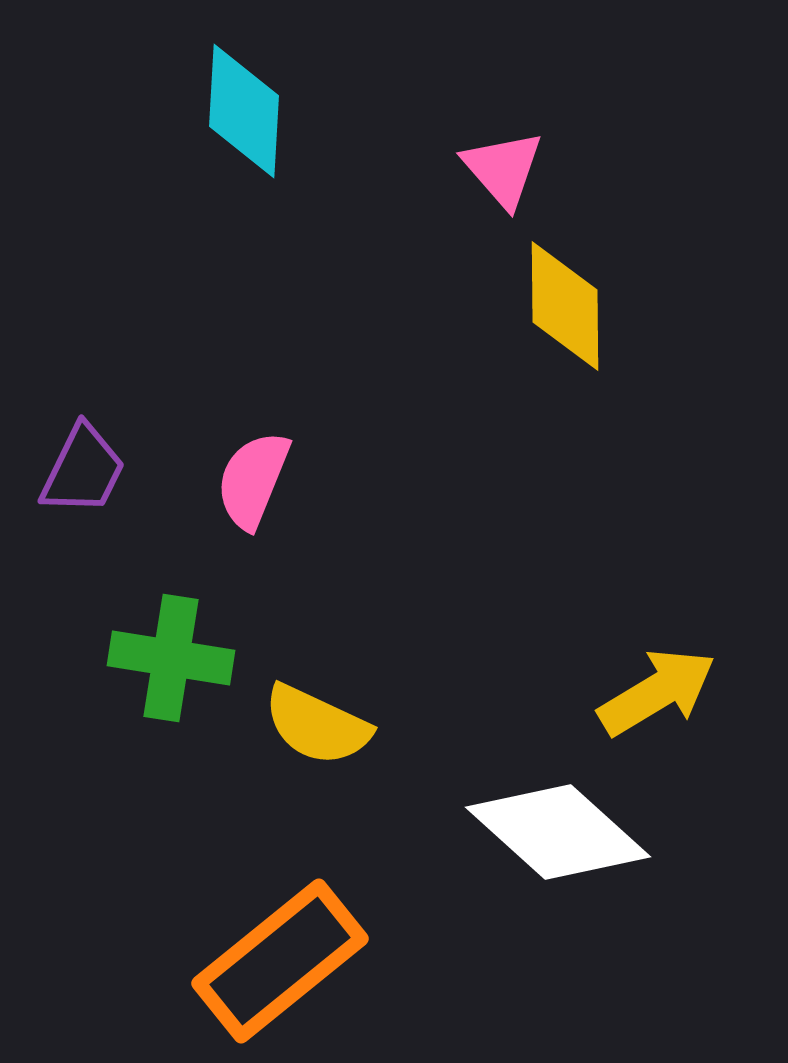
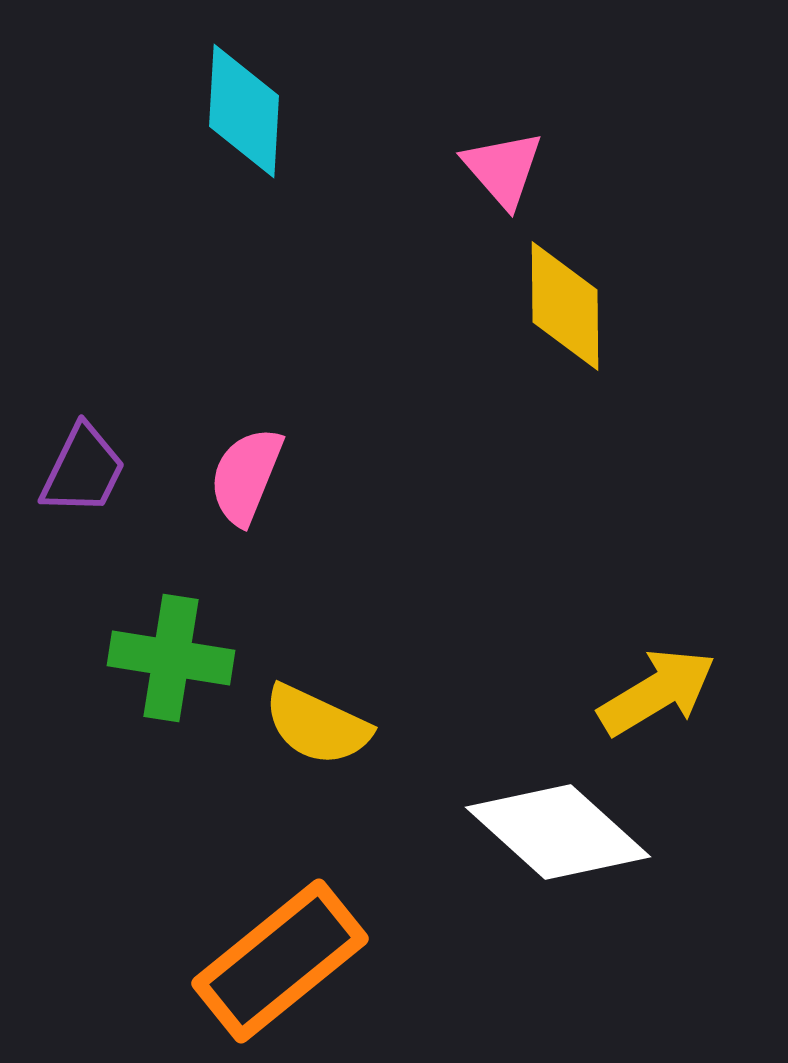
pink semicircle: moved 7 px left, 4 px up
